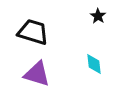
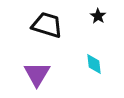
black trapezoid: moved 14 px right, 7 px up
purple triangle: rotated 44 degrees clockwise
